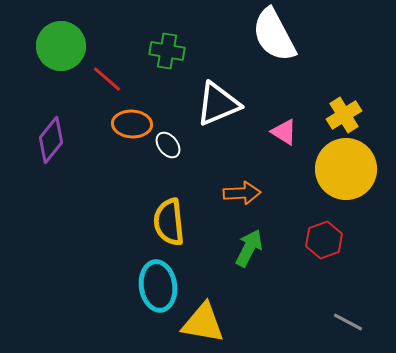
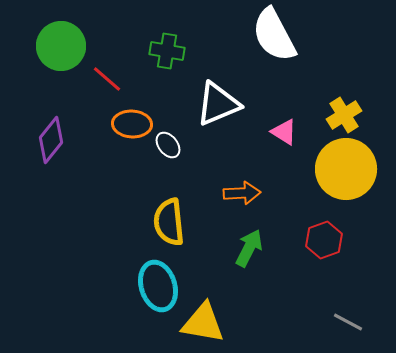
cyan ellipse: rotated 9 degrees counterclockwise
